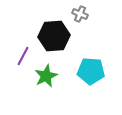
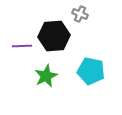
purple line: moved 1 px left, 10 px up; rotated 60 degrees clockwise
cyan pentagon: rotated 8 degrees clockwise
